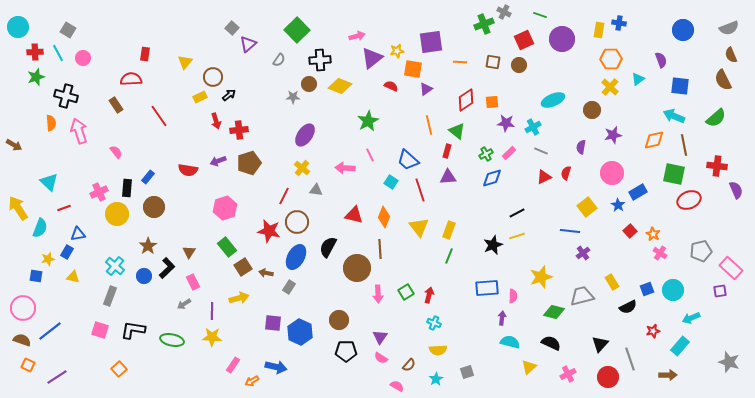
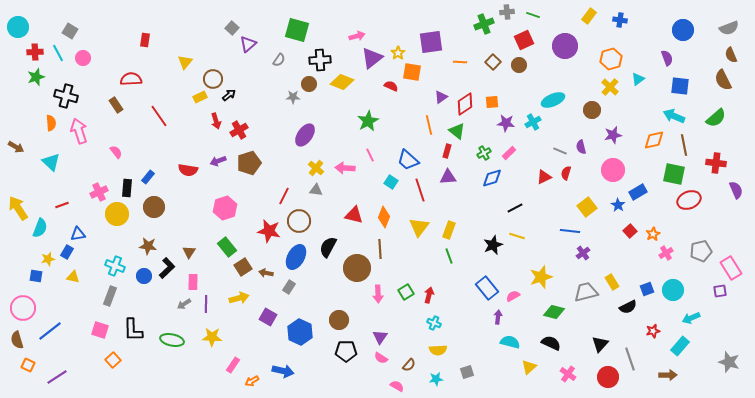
gray cross at (504, 12): moved 3 px right; rotated 32 degrees counterclockwise
green line at (540, 15): moved 7 px left
blue cross at (619, 23): moved 1 px right, 3 px up
gray square at (68, 30): moved 2 px right, 1 px down
green square at (297, 30): rotated 30 degrees counterclockwise
yellow rectangle at (599, 30): moved 10 px left, 14 px up; rotated 28 degrees clockwise
purple circle at (562, 39): moved 3 px right, 7 px down
yellow star at (397, 51): moved 1 px right, 2 px down; rotated 24 degrees counterclockwise
red rectangle at (145, 54): moved 14 px up
orange hexagon at (611, 59): rotated 15 degrees counterclockwise
purple semicircle at (661, 60): moved 6 px right, 2 px up
brown square at (493, 62): rotated 35 degrees clockwise
orange square at (413, 69): moved 1 px left, 3 px down
brown circle at (213, 77): moved 2 px down
yellow diamond at (340, 86): moved 2 px right, 4 px up
purple triangle at (426, 89): moved 15 px right, 8 px down
red diamond at (466, 100): moved 1 px left, 4 px down
cyan cross at (533, 127): moved 5 px up
red cross at (239, 130): rotated 24 degrees counterclockwise
brown arrow at (14, 145): moved 2 px right, 2 px down
purple semicircle at (581, 147): rotated 24 degrees counterclockwise
gray line at (541, 151): moved 19 px right
green cross at (486, 154): moved 2 px left, 1 px up
red cross at (717, 166): moved 1 px left, 3 px up
yellow cross at (302, 168): moved 14 px right
pink circle at (612, 173): moved 1 px right, 3 px up
cyan triangle at (49, 182): moved 2 px right, 20 px up
red line at (64, 208): moved 2 px left, 3 px up
black line at (517, 213): moved 2 px left, 5 px up
brown circle at (297, 222): moved 2 px right, 1 px up
yellow triangle at (419, 227): rotated 15 degrees clockwise
orange star at (653, 234): rotated 16 degrees clockwise
yellow line at (517, 236): rotated 35 degrees clockwise
brown star at (148, 246): rotated 30 degrees counterclockwise
pink cross at (660, 253): moved 6 px right; rotated 24 degrees clockwise
green line at (449, 256): rotated 42 degrees counterclockwise
cyan cross at (115, 266): rotated 18 degrees counterclockwise
pink rectangle at (731, 268): rotated 15 degrees clockwise
pink rectangle at (193, 282): rotated 28 degrees clockwise
blue rectangle at (487, 288): rotated 55 degrees clockwise
pink semicircle at (513, 296): rotated 120 degrees counterclockwise
gray trapezoid at (582, 296): moved 4 px right, 4 px up
purple line at (212, 311): moved 6 px left, 7 px up
purple arrow at (502, 318): moved 4 px left, 1 px up
purple square at (273, 323): moved 5 px left, 6 px up; rotated 24 degrees clockwise
black L-shape at (133, 330): rotated 100 degrees counterclockwise
brown semicircle at (22, 340): moved 5 px left; rotated 126 degrees counterclockwise
blue arrow at (276, 367): moved 7 px right, 4 px down
orange square at (119, 369): moved 6 px left, 9 px up
pink cross at (568, 374): rotated 28 degrees counterclockwise
cyan star at (436, 379): rotated 24 degrees clockwise
